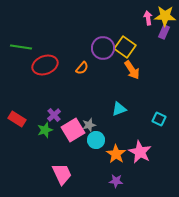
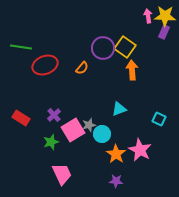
pink arrow: moved 2 px up
orange arrow: rotated 150 degrees counterclockwise
red rectangle: moved 4 px right, 1 px up
green star: moved 6 px right, 12 px down
cyan circle: moved 6 px right, 6 px up
pink star: moved 2 px up
